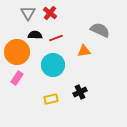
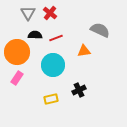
black cross: moved 1 px left, 2 px up
